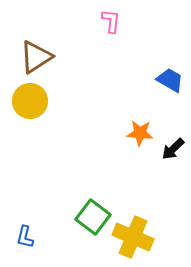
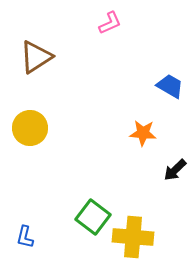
pink L-shape: moved 1 px left, 2 px down; rotated 60 degrees clockwise
blue trapezoid: moved 6 px down
yellow circle: moved 27 px down
orange star: moved 3 px right
black arrow: moved 2 px right, 21 px down
yellow cross: rotated 18 degrees counterclockwise
